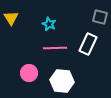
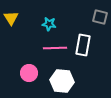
cyan star: rotated 16 degrees counterclockwise
white rectangle: moved 5 px left, 1 px down; rotated 15 degrees counterclockwise
